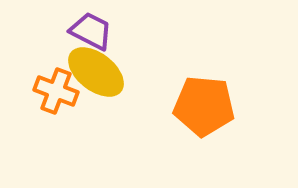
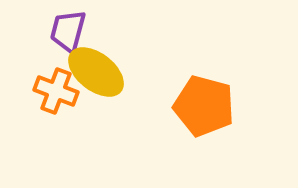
purple trapezoid: moved 23 px left; rotated 102 degrees counterclockwise
orange pentagon: rotated 10 degrees clockwise
